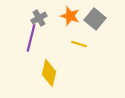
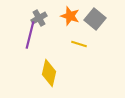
purple line: moved 1 px left, 3 px up
